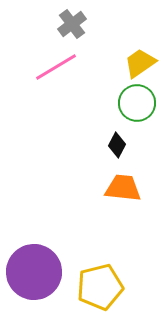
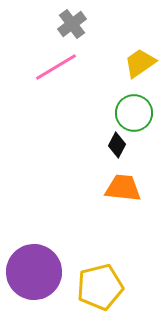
green circle: moved 3 px left, 10 px down
